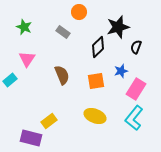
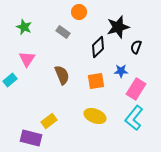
blue star: rotated 16 degrees clockwise
